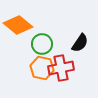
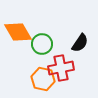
orange diamond: moved 7 px down; rotated 20 degrees clockwise
orange hexagon: moved 1 px right, 11 px down
